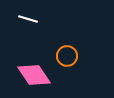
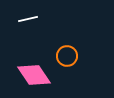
white line: rotated 30 degrees counterclockwise
